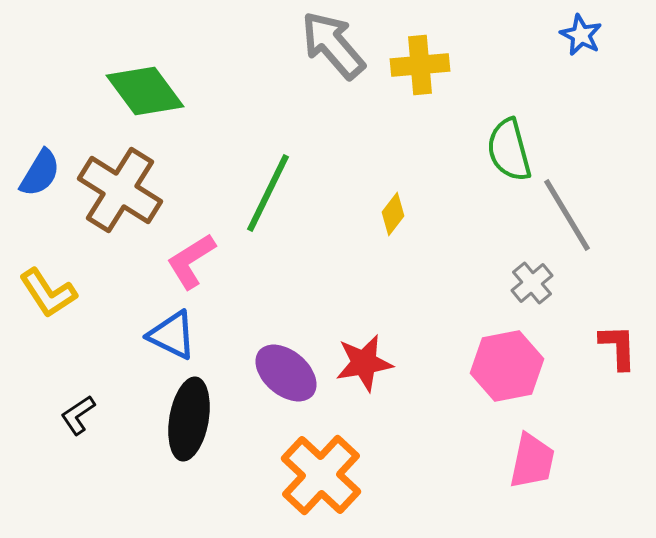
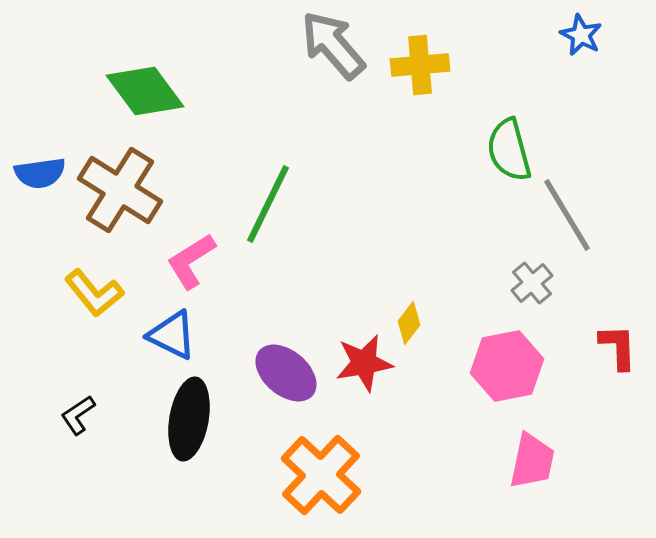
blue semicircle: rotated 51 degrees clockwise
green line: moved 11 px down
yellow diamond: moved 16 px right, 109 px down
yellow L-shape: moved 46 px right; rotated 6 degrees counterclockwise
